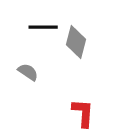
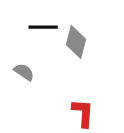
gray semicircle: moved 4 px left
